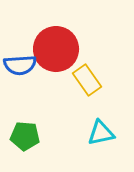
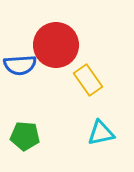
red circle: moved 4 px up
yellow rectangle: moved 1 px right
